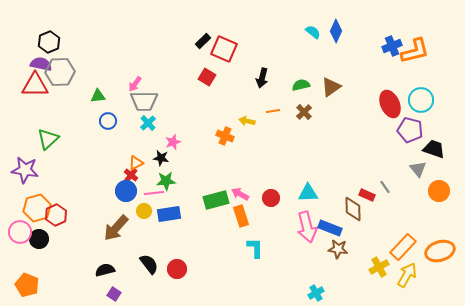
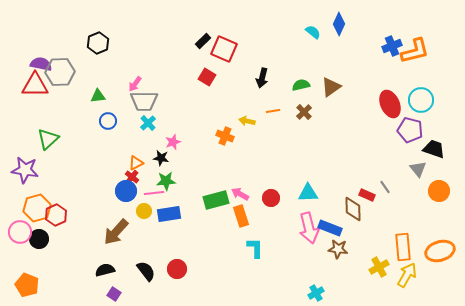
blue diamond at (336, 31): moved 3 px right, 7 px up
black hexagon at (49, 42): moved 49 px right, 1 px down
red cross at (131, 175): moved 1 px right, 2 px down
pink arrow at (307, 227): moved 2 px right, 1 px down
brown arrow at (116, 228): moved 4 px down
orange rectangle at (403, 247): rotated 48 degrees counterclockwise
black semicircle at (149, 264): moved 3 px left, 7 px down
